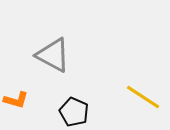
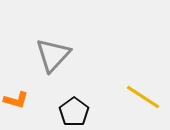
gray triangle: rotated 45 degrees clockwise
black pentagon: rotated 12 degrees clockwise
